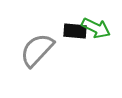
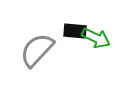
green arrow: moved 10 px down
